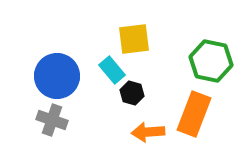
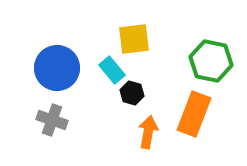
blue circle: moved 8 px up
orange arrow: rotated 104 degrees clockwise
